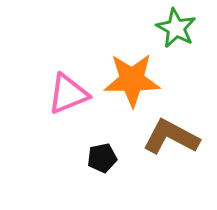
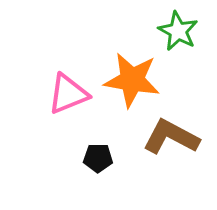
green star: moved 2 px right, 3 px down
orange star: rotated 10 degrees clockwise
black pentagon: moved 4 px left; rotated 12 degrees clockwise
